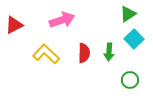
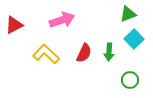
green triangle: rotated 12 degrees clockwise
red semicircle: rotated 24 degrees clockwise
